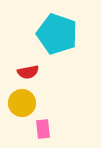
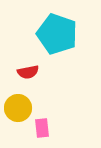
yellow circle: moved 4 px left, 5 px down
pink rectangle: moved 1 px left, 1 px up
